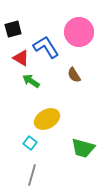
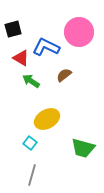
blue L-shape: rotated 32 degrees counterclockwise
brown semicircle: moved 10 px left; rotated 84 degrees clockwise
